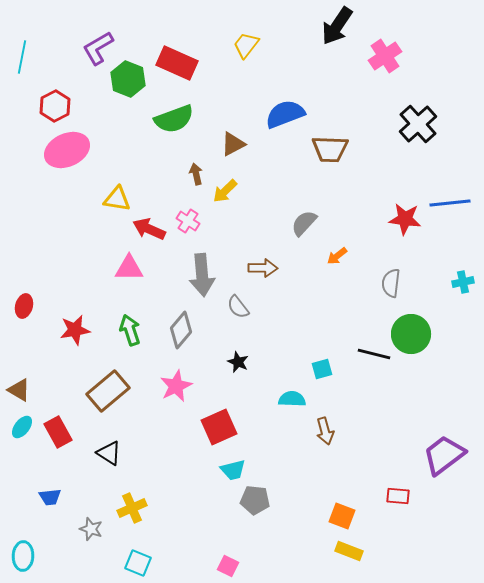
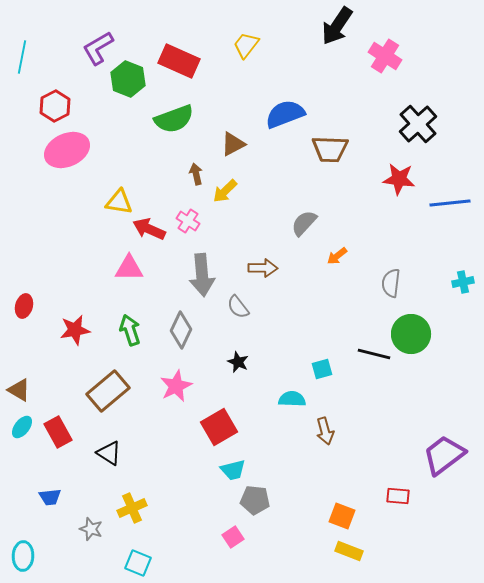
pink cross at (385, 56): rotated 24 degrees counterclockwise
red rectangle at (177, 63): moved 2 px right, 2 px up
yellow triangle at (117, 199): moved 2 px right, 3 px down
red star at (405, 219): moved 6 px left, 40 px up
gray diamond at (181, 330): rotated 15 degrees counterclockwise
red square at (219, 427): rotated 6 degrees counterclockwise
pink square at (228, 566): moved 5 px right, 29 px up; rotated 30 degrees clockwise
